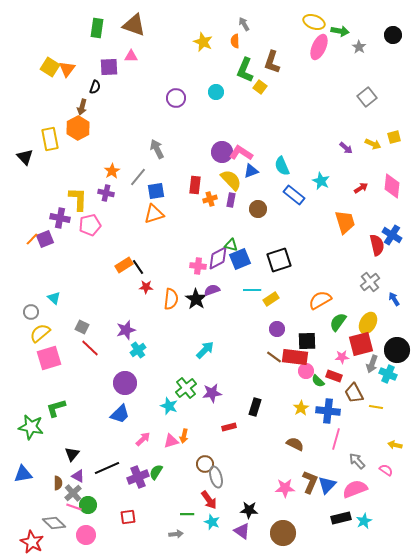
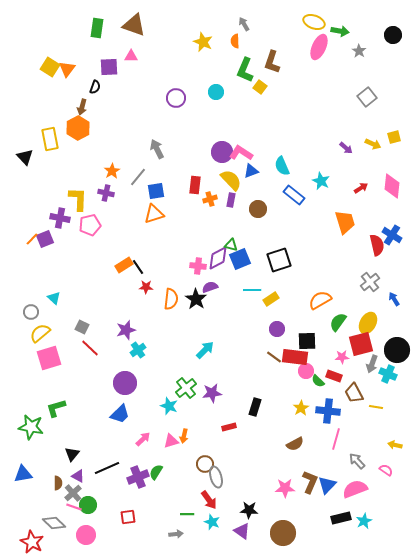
gray star at (359, 47): moved 4 px down
purple semicircle at (212, 290): moved 2 px left, 3 px up
brown semicircle at (295, 444): rotated 126 degrees clockwise
